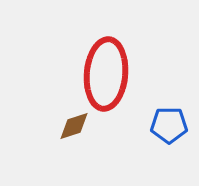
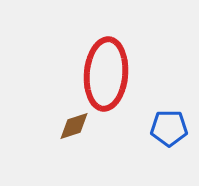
blue pentagon: moved 3 px down
